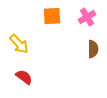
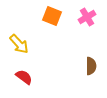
orange square: rotated 24 degrees clockwise
brown semicircle: moved 2 px left, 17 px down
